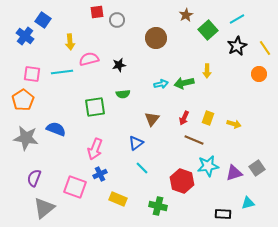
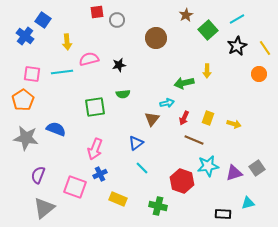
yellow arrow at (70, 42): moved 3 px left
cyan arrow at (161, 84): moved 6 px right, 19 px down
purple semicircle at (34, 178): moved 4 px right, 3 px up
